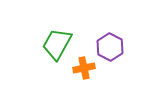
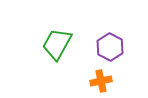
orange cross: moved 17 px right, 13 px down
